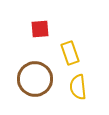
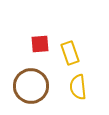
red square: moved 15 px down
brown circle: moved 4 px left, 7 px down
